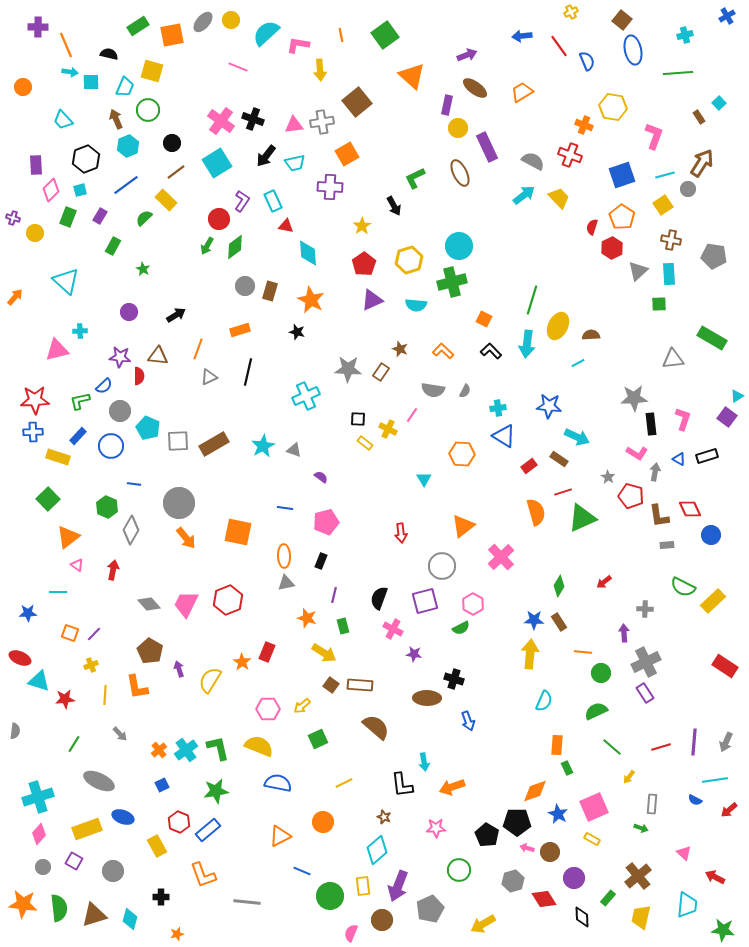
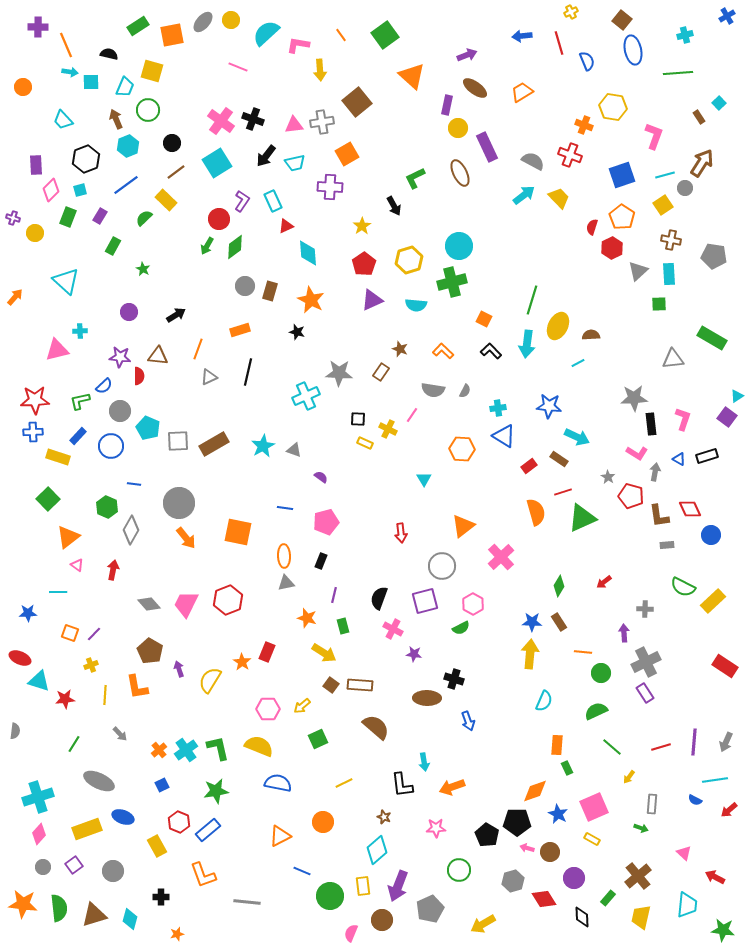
orange line at (341, 35): rotated 24 degrees counterclockwise
red line at (559, 46): moved 3 px up; rotated 20 degrees clockwise
gray circle at (688, 189): moved 3 px left, 1 px up
red triangle at (286, 226): rotated 35 degrees counterclockwise
gray star at (348, 369): moved 9 px left, 4 px down
yellow rectangle at (365, 443): rotated 14 degrees counterclockwise
orange hexagon at (462, 454): moved 5 px up
blue star at (534, 620): moved 2 px left, 2 px down
purple square at (74, 861): moved 4 px down; rotated 24 degrees clockwise
